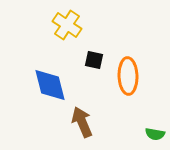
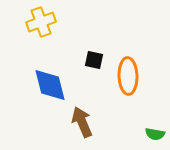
yellow cross: moved 26 px left, 3 px up; rotated 36 degrees clockwise
